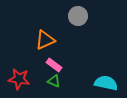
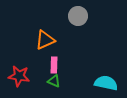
pink rectangle: rotated 56 degrees clockwise
red star: moved 3 px up
